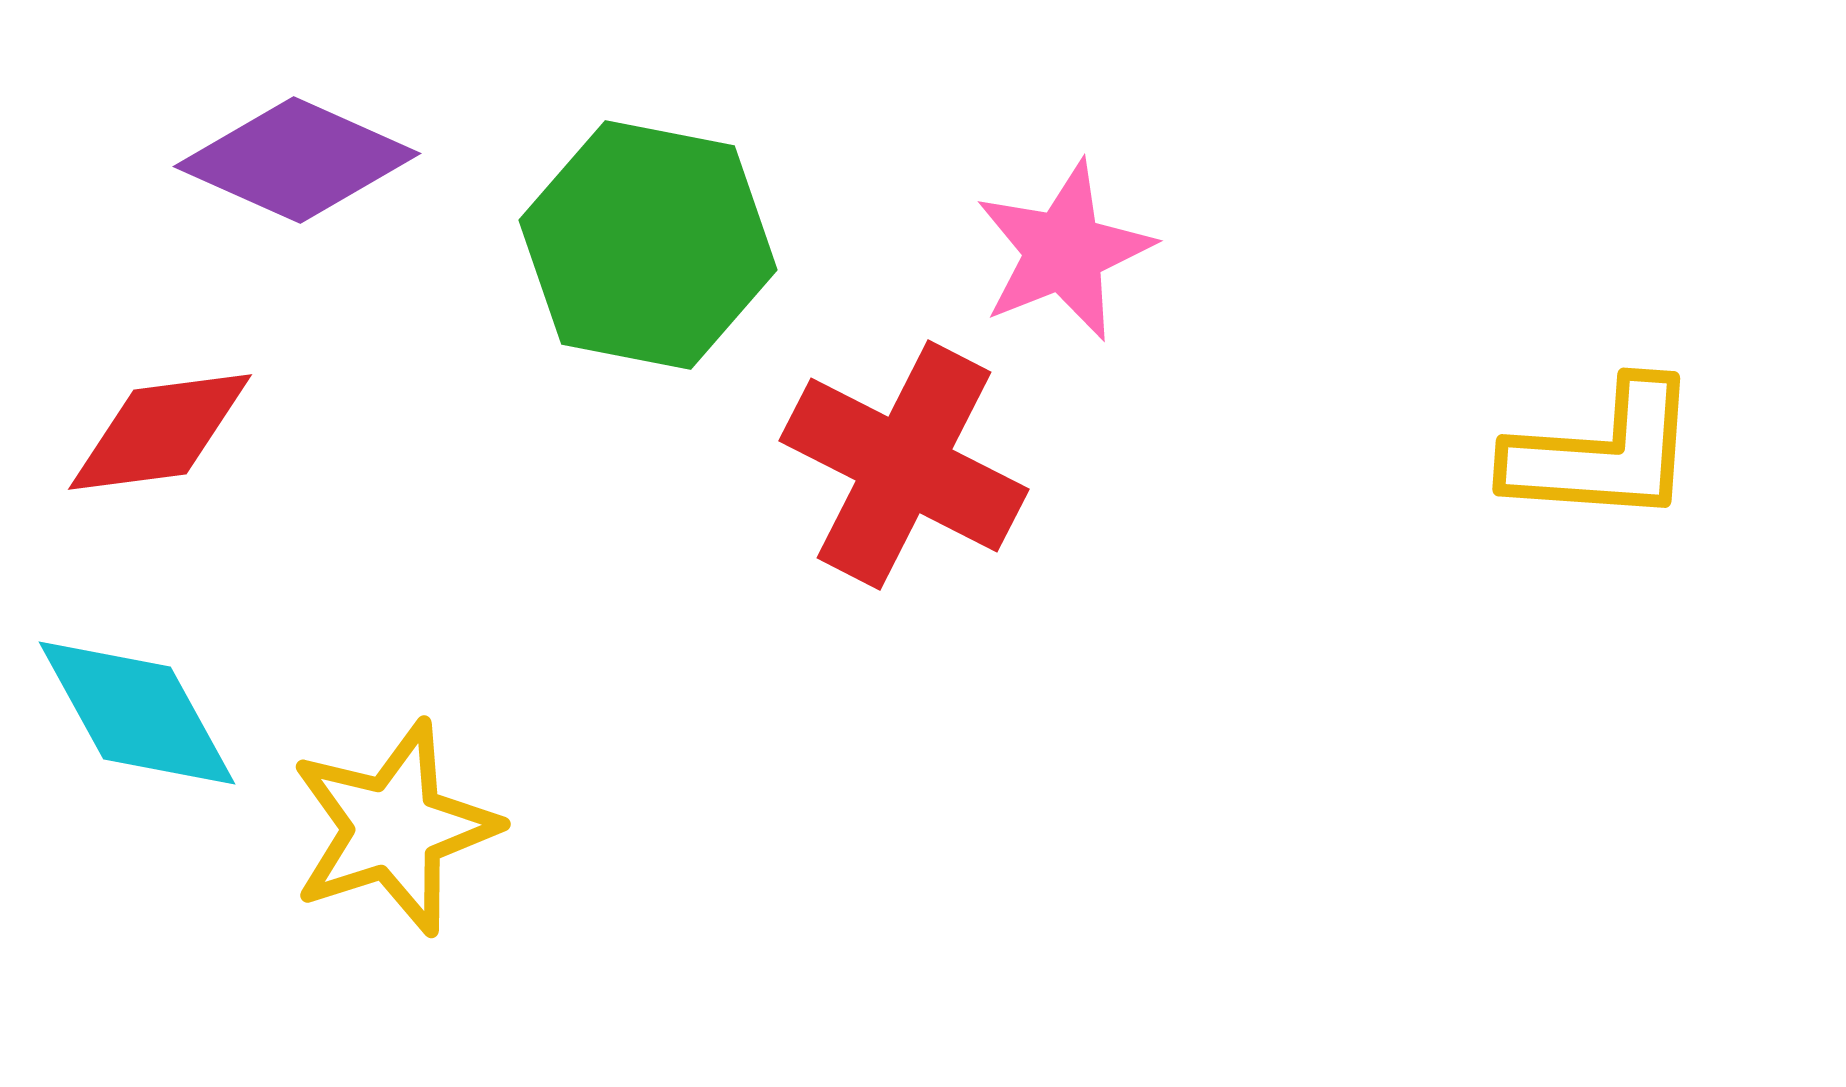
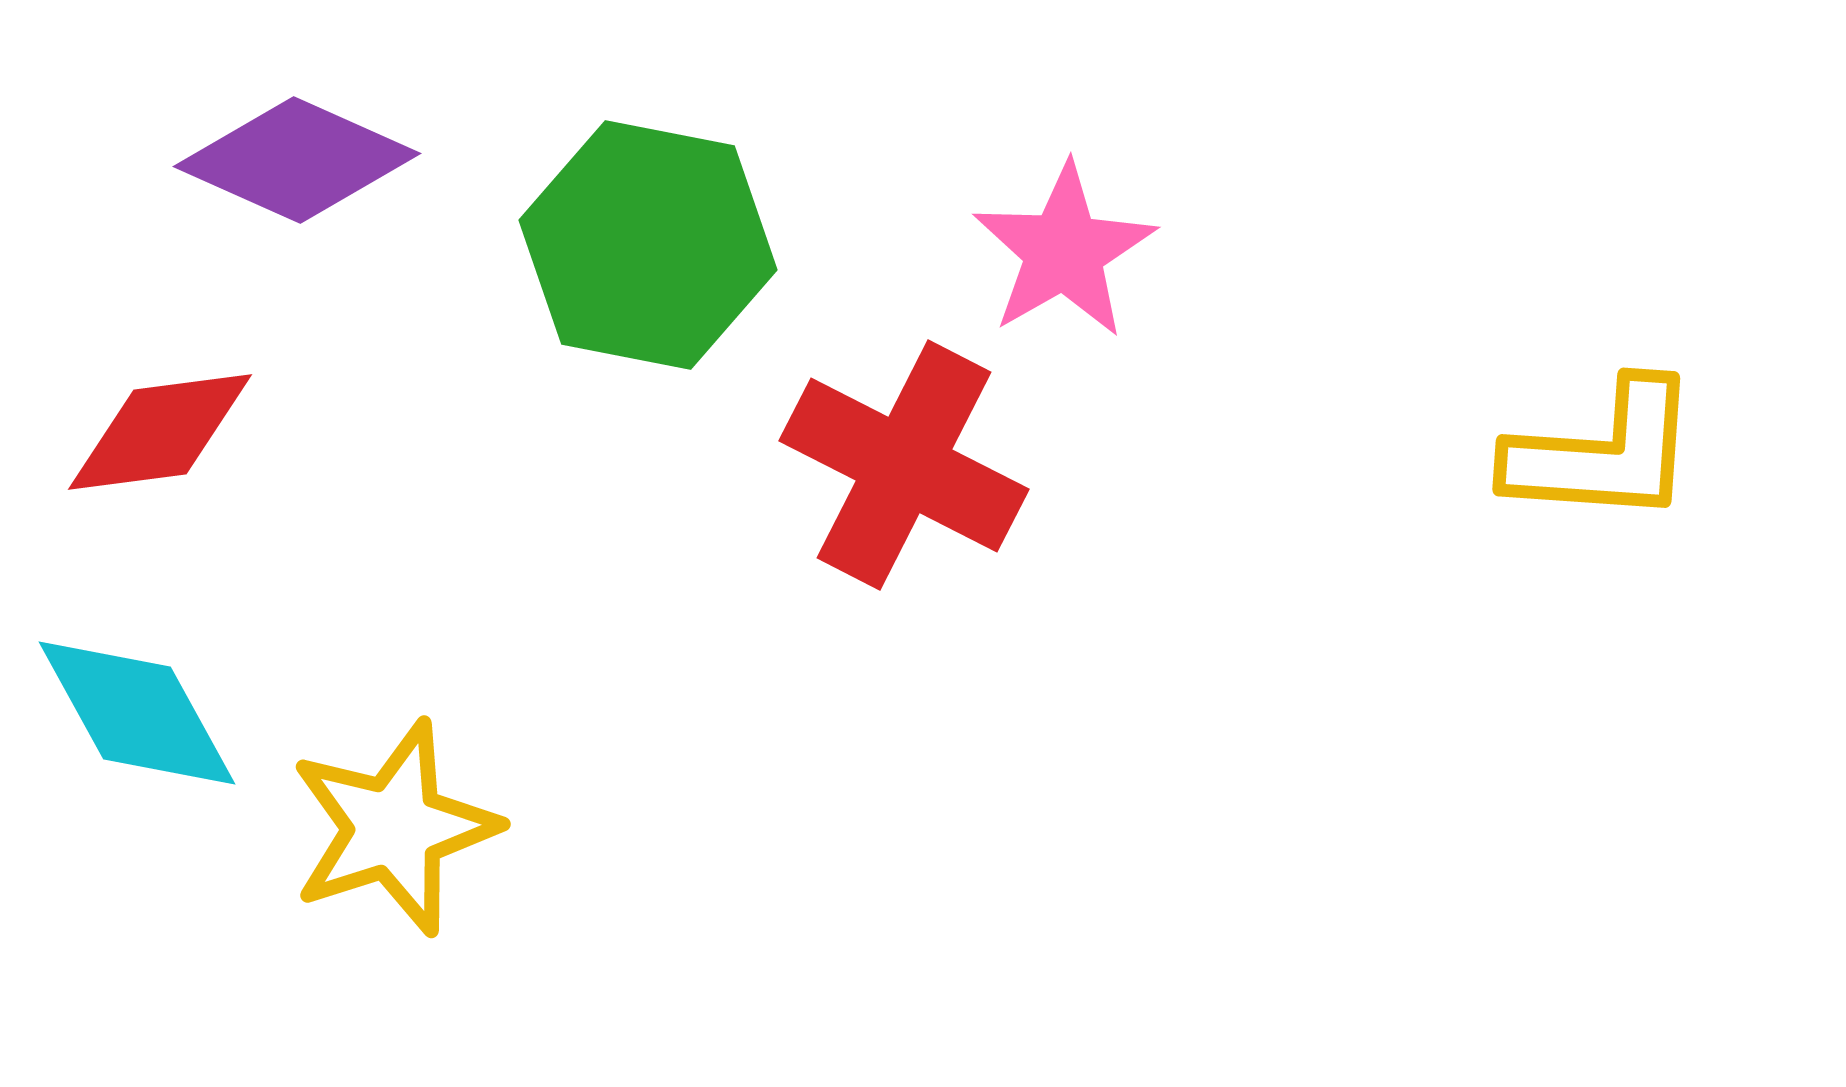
pink star: rotated 8 degrees counterclockwise
